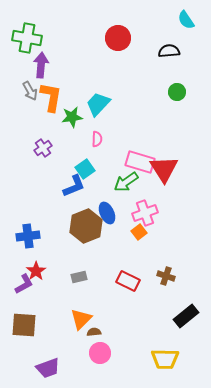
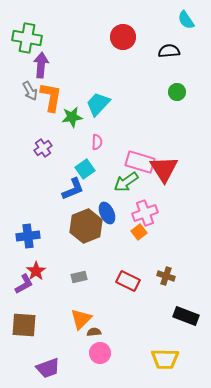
red circle: moved 5 px right, 1 px up
pink semicircle: moved 3 px down
blue L-shape: moved 1 px left, 3 px down
black rectangle: rotated 60 degrees clockwise
